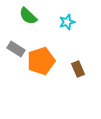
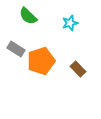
cyan star: moved 3 px right, 1 px down
brown rectangle: rotated 21 degrees counterclockwise
